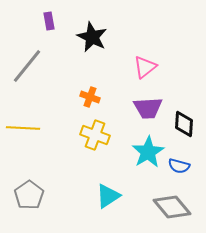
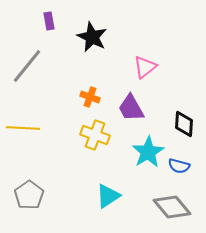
purple trapezoid: moved 17 px left; rotated 64 degrees clockwise
